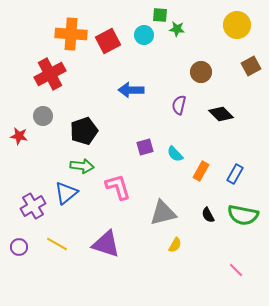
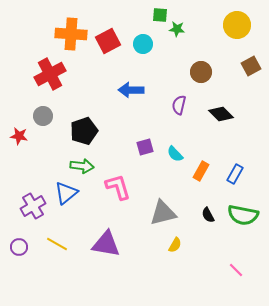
cyan circle: moved 1 px left, 9 px down
purple triangle: rotated 8 degrees counterclockwise
